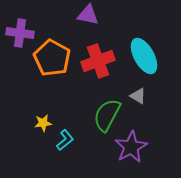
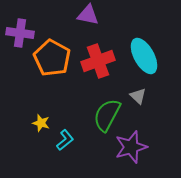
gray triangle: rotated 12 degrees clockwise
yellow star: moved 2 px left; rotated 24 degrees clockwise
purple star: rotated 12 degrees clockwise
